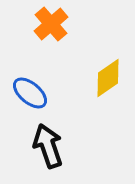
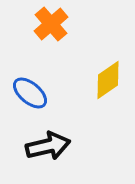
yellow diamond: moved 2 px down
black arrow: rotated 96 degrees clockwise
